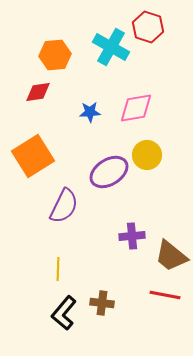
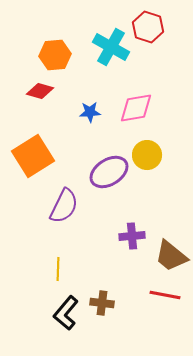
red diamond: moved 2 px right, 1 px up; rotated 24 degrees clockwise
black L-shape: moved 2 px right
